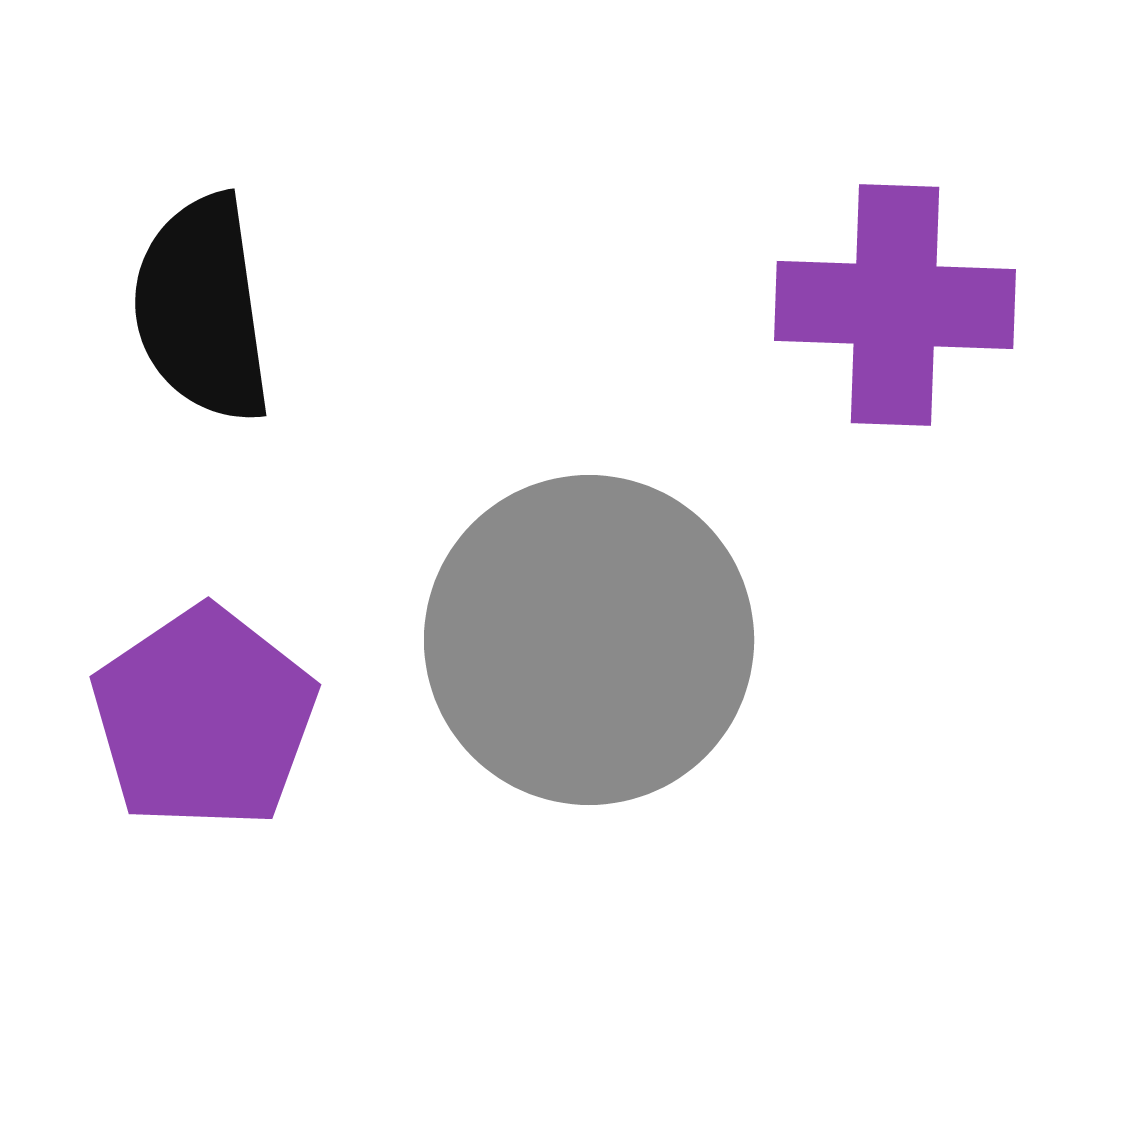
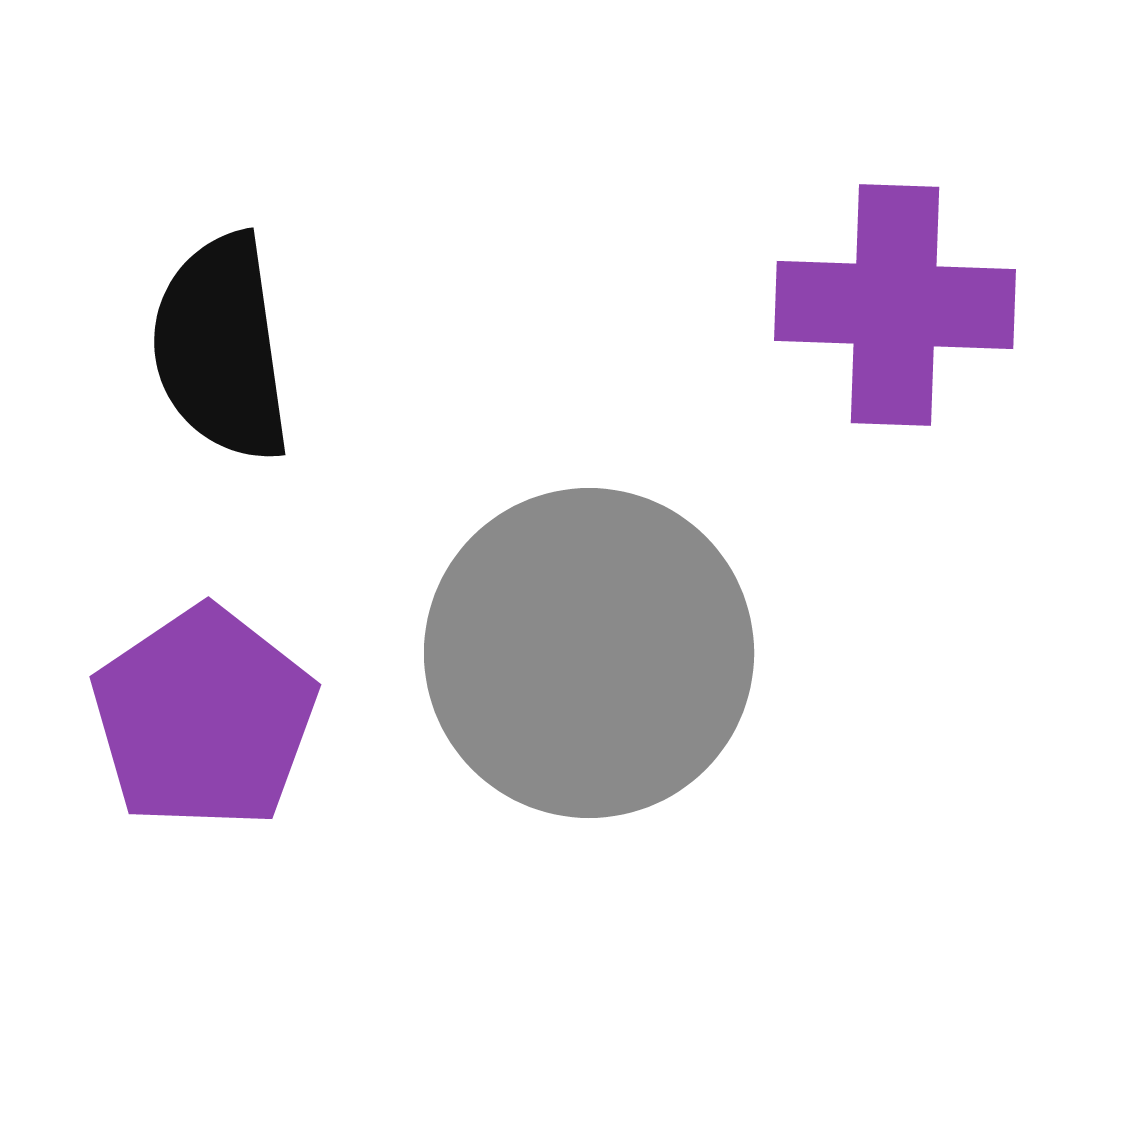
black semicircle: moved 19 px right, 39 px down
gray circle: moved 13 px down
